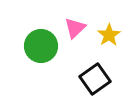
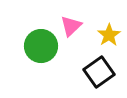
pink triangle: moved 4 px left, 2 px up
black square: moved 4 px right, 7 px up
